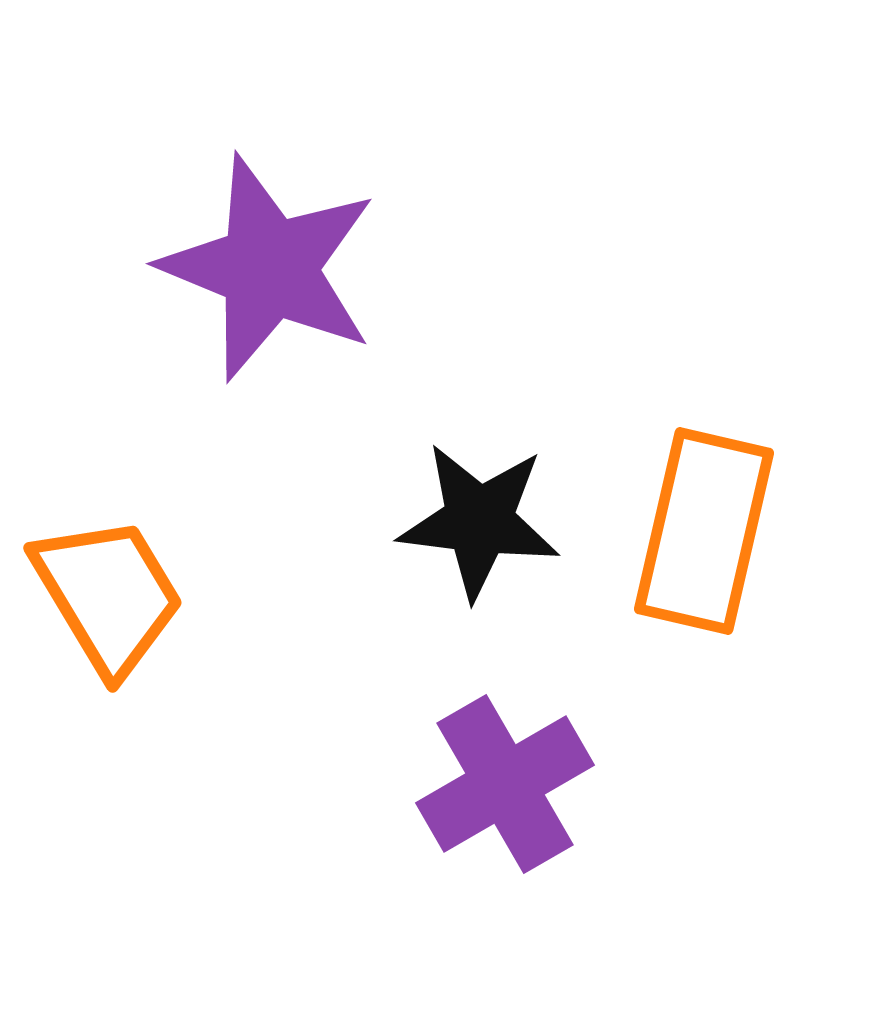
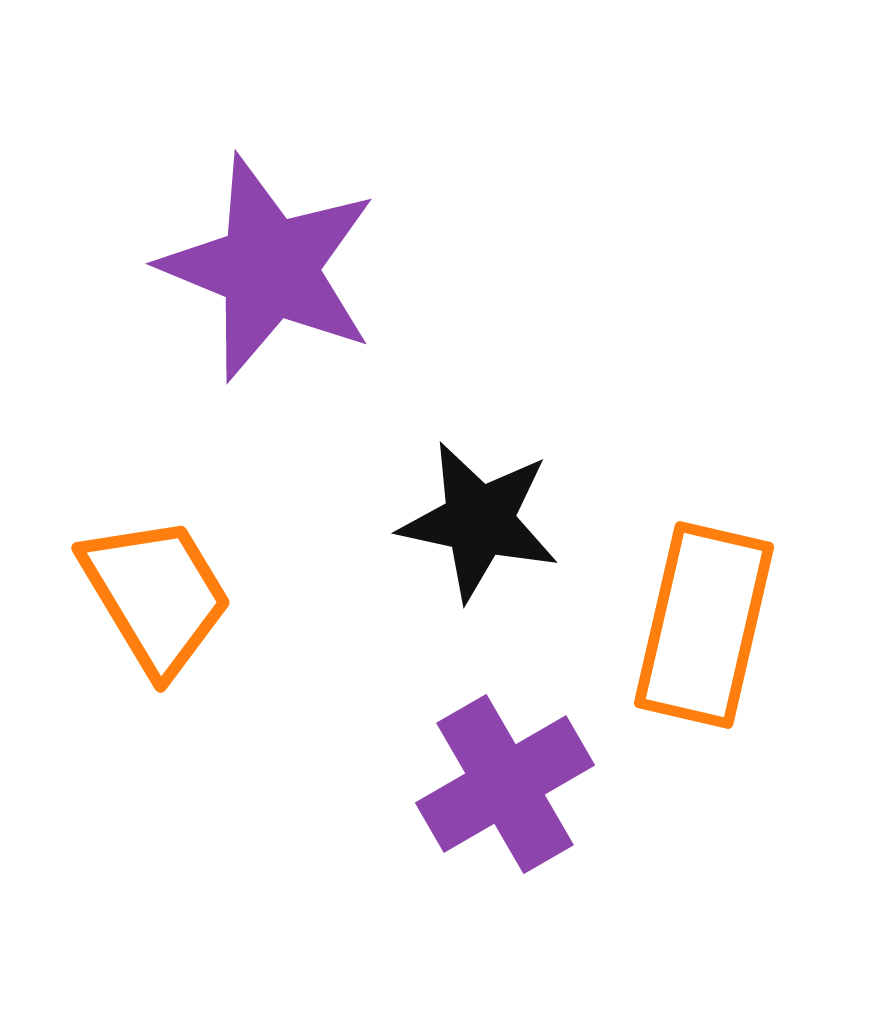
black star: rotated 5 degrees clockwise
orange rectangle: moved 94 px down
orange trapezoid: moved 48 px right
